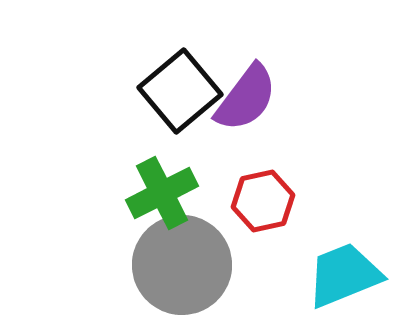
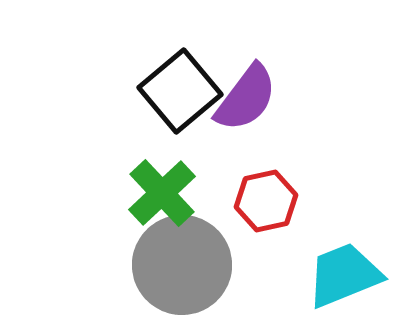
green cross: rotated 16 degrees counterclockwise
red hexagon: moved 3 px right
